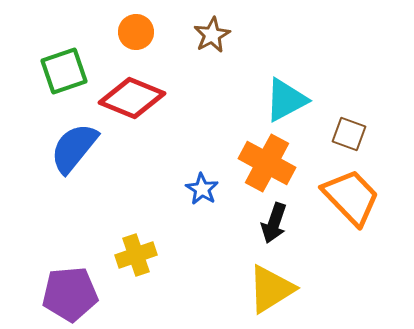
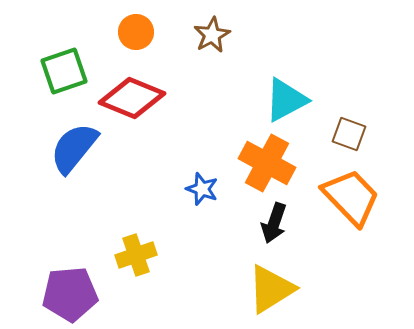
blue star: rotated 12 degrees counterclockwise
